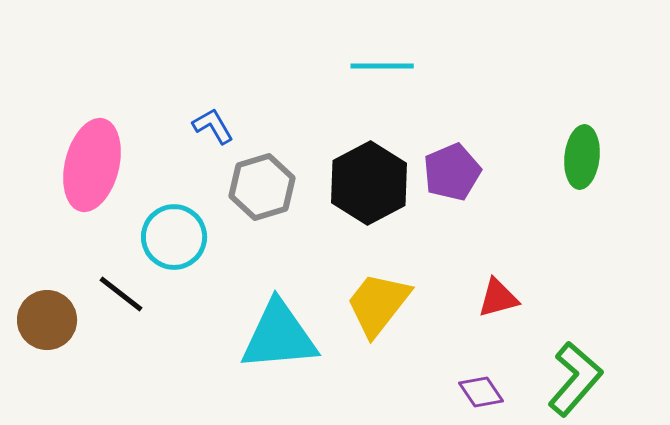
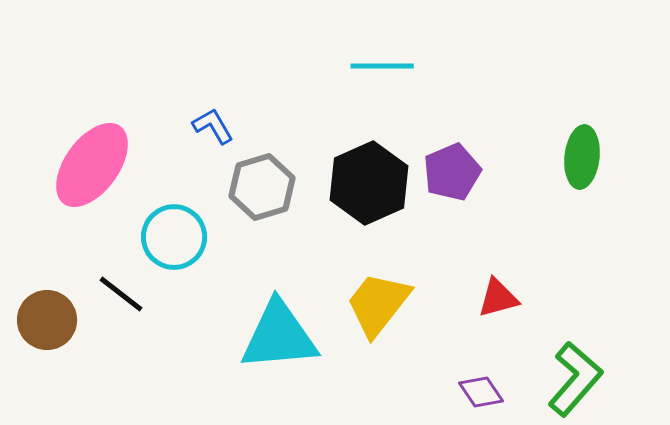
pink ellipse: rotated 22 degrees clockwise
black hexagon: rotated 4 degrees clockwise
